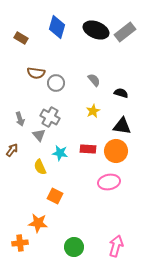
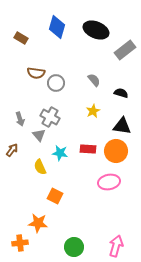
gray rectangle: moved 18 px down
